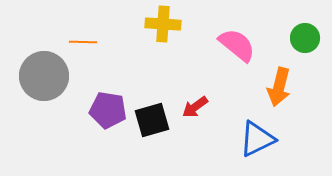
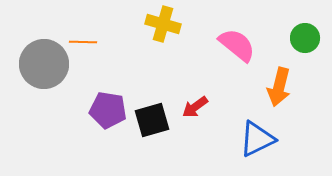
yellow cross: rotated 12 degrees clockwise
gray circle: moved 12 px up
